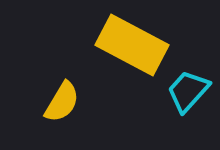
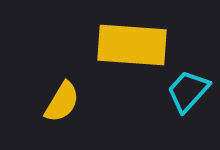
yellow rectangle: rotated 24 degrees counterclockwise
